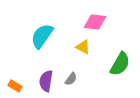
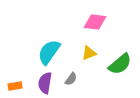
cyan semicircle: moved 7 px right, 16 px down
yellow triangle: moved 6 px right, 6 px down; rotated 49 degrees counterclockwise
green semicircle: rotated 20 degrees clockwise
purple semicircle: moved 1 px left, 2 px down
orange rectangle: rotated 40 degrees counterclockwise
